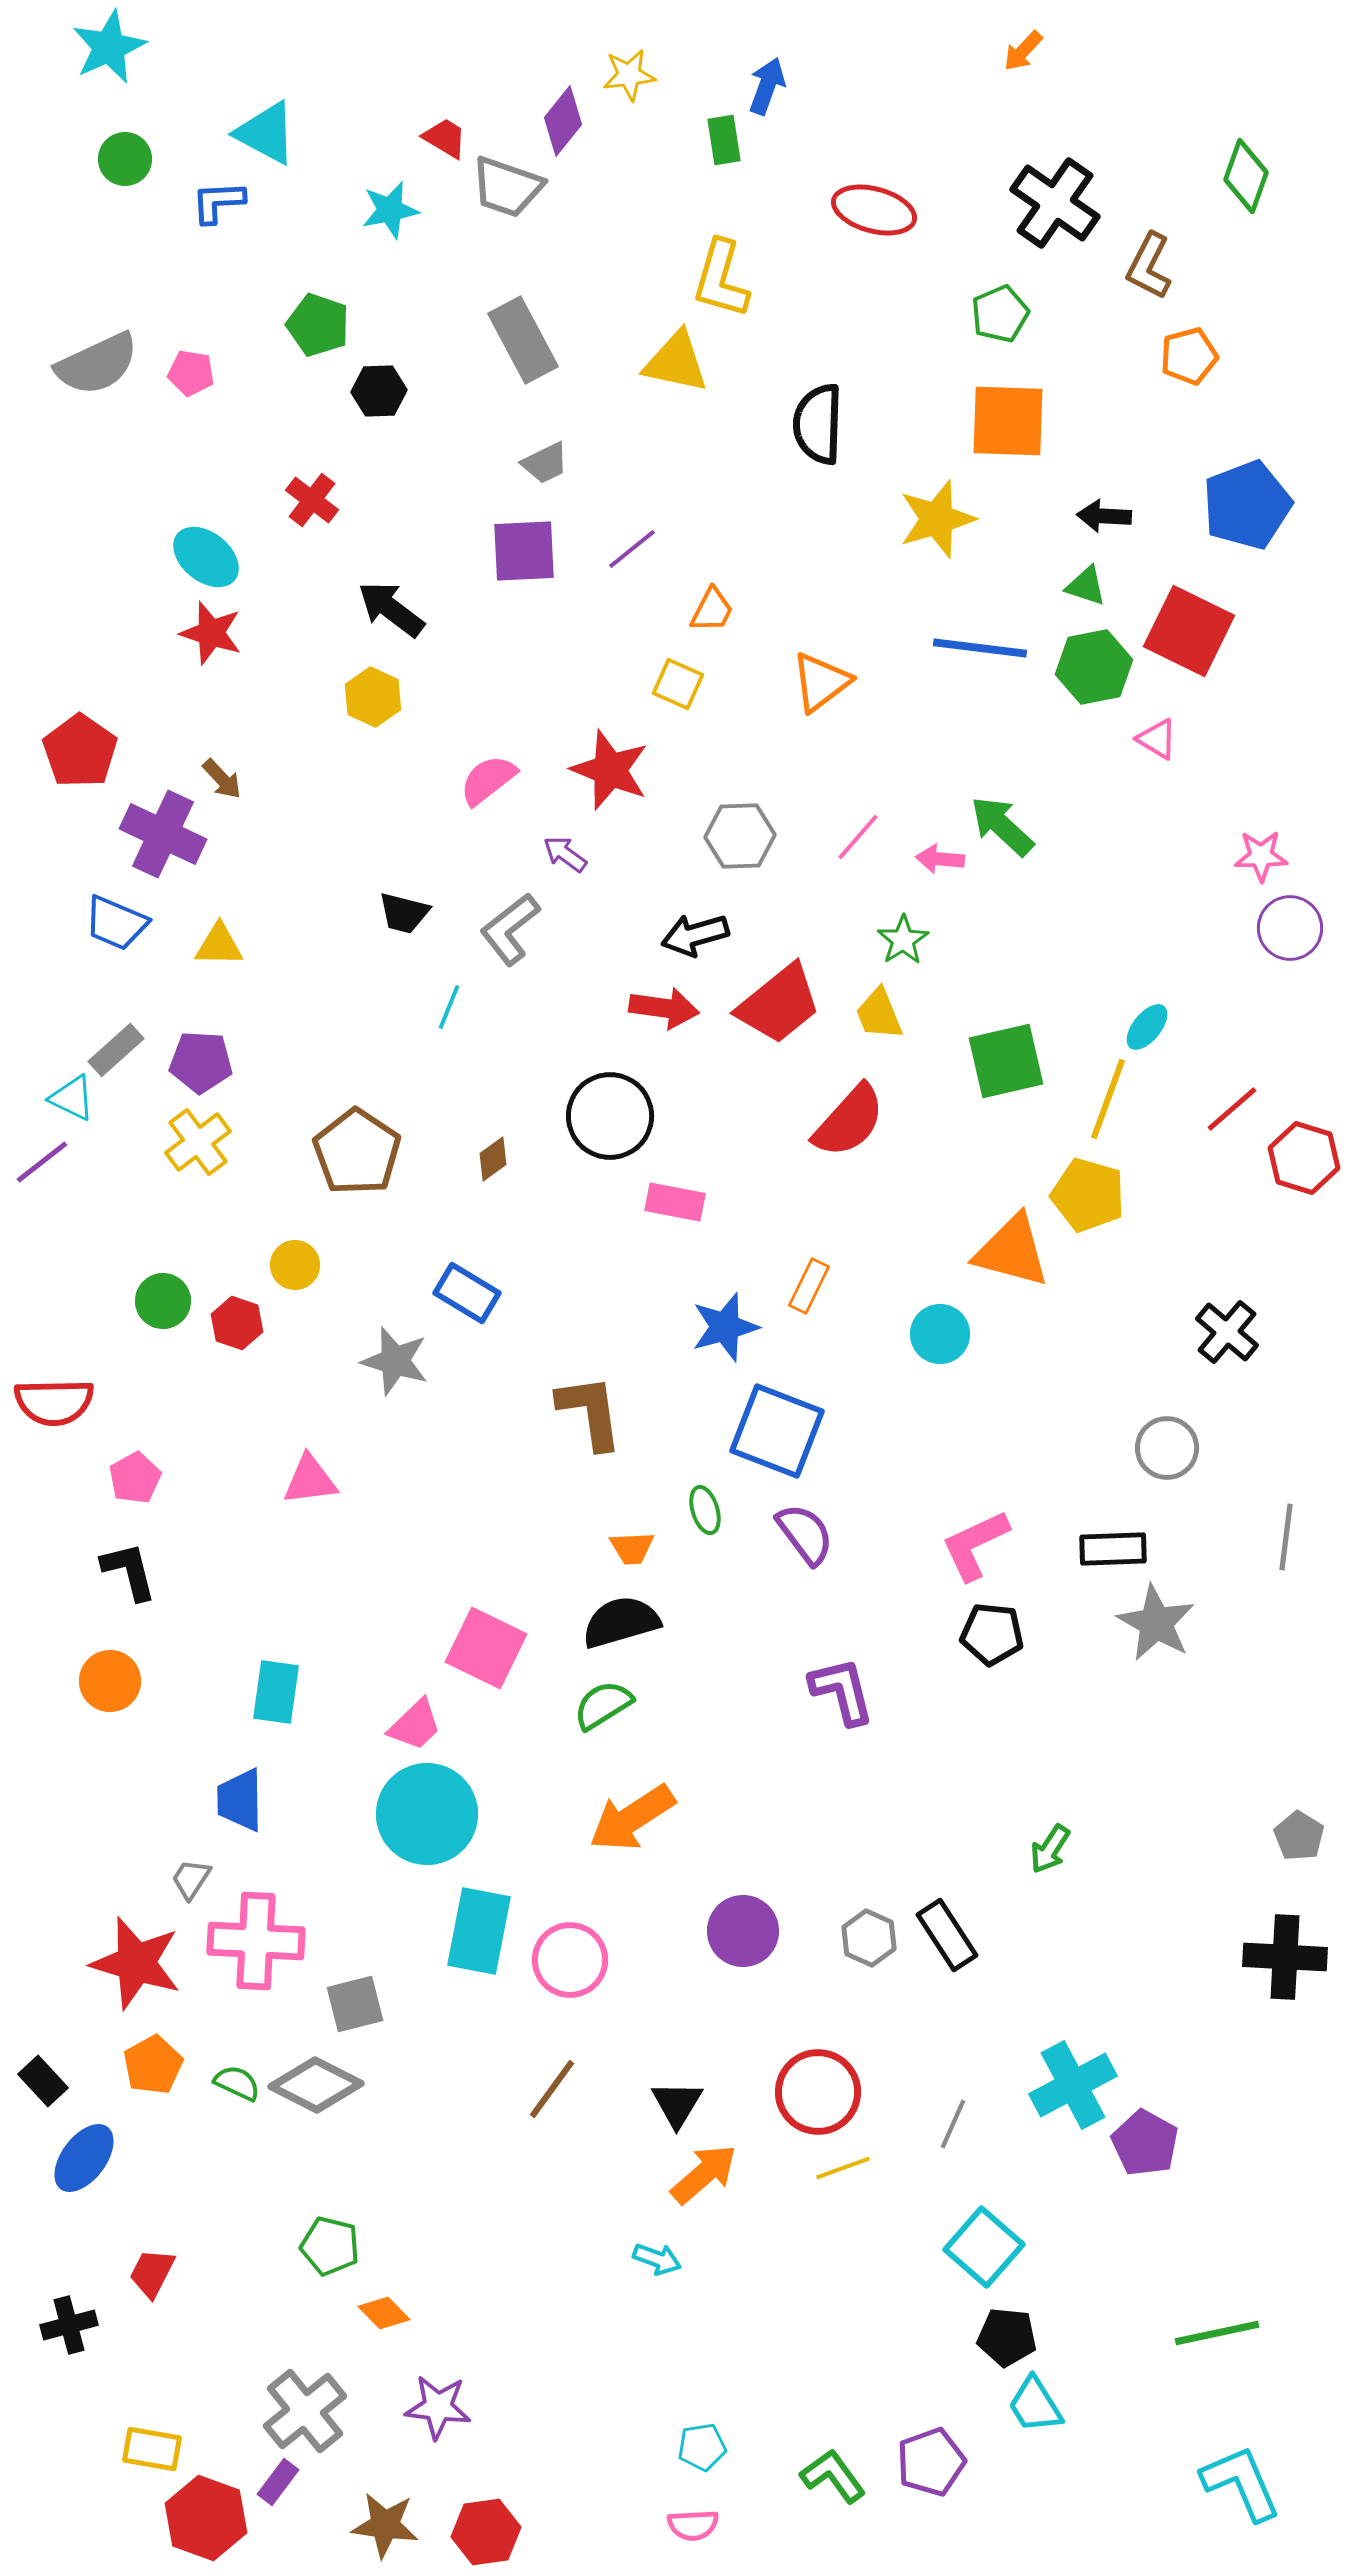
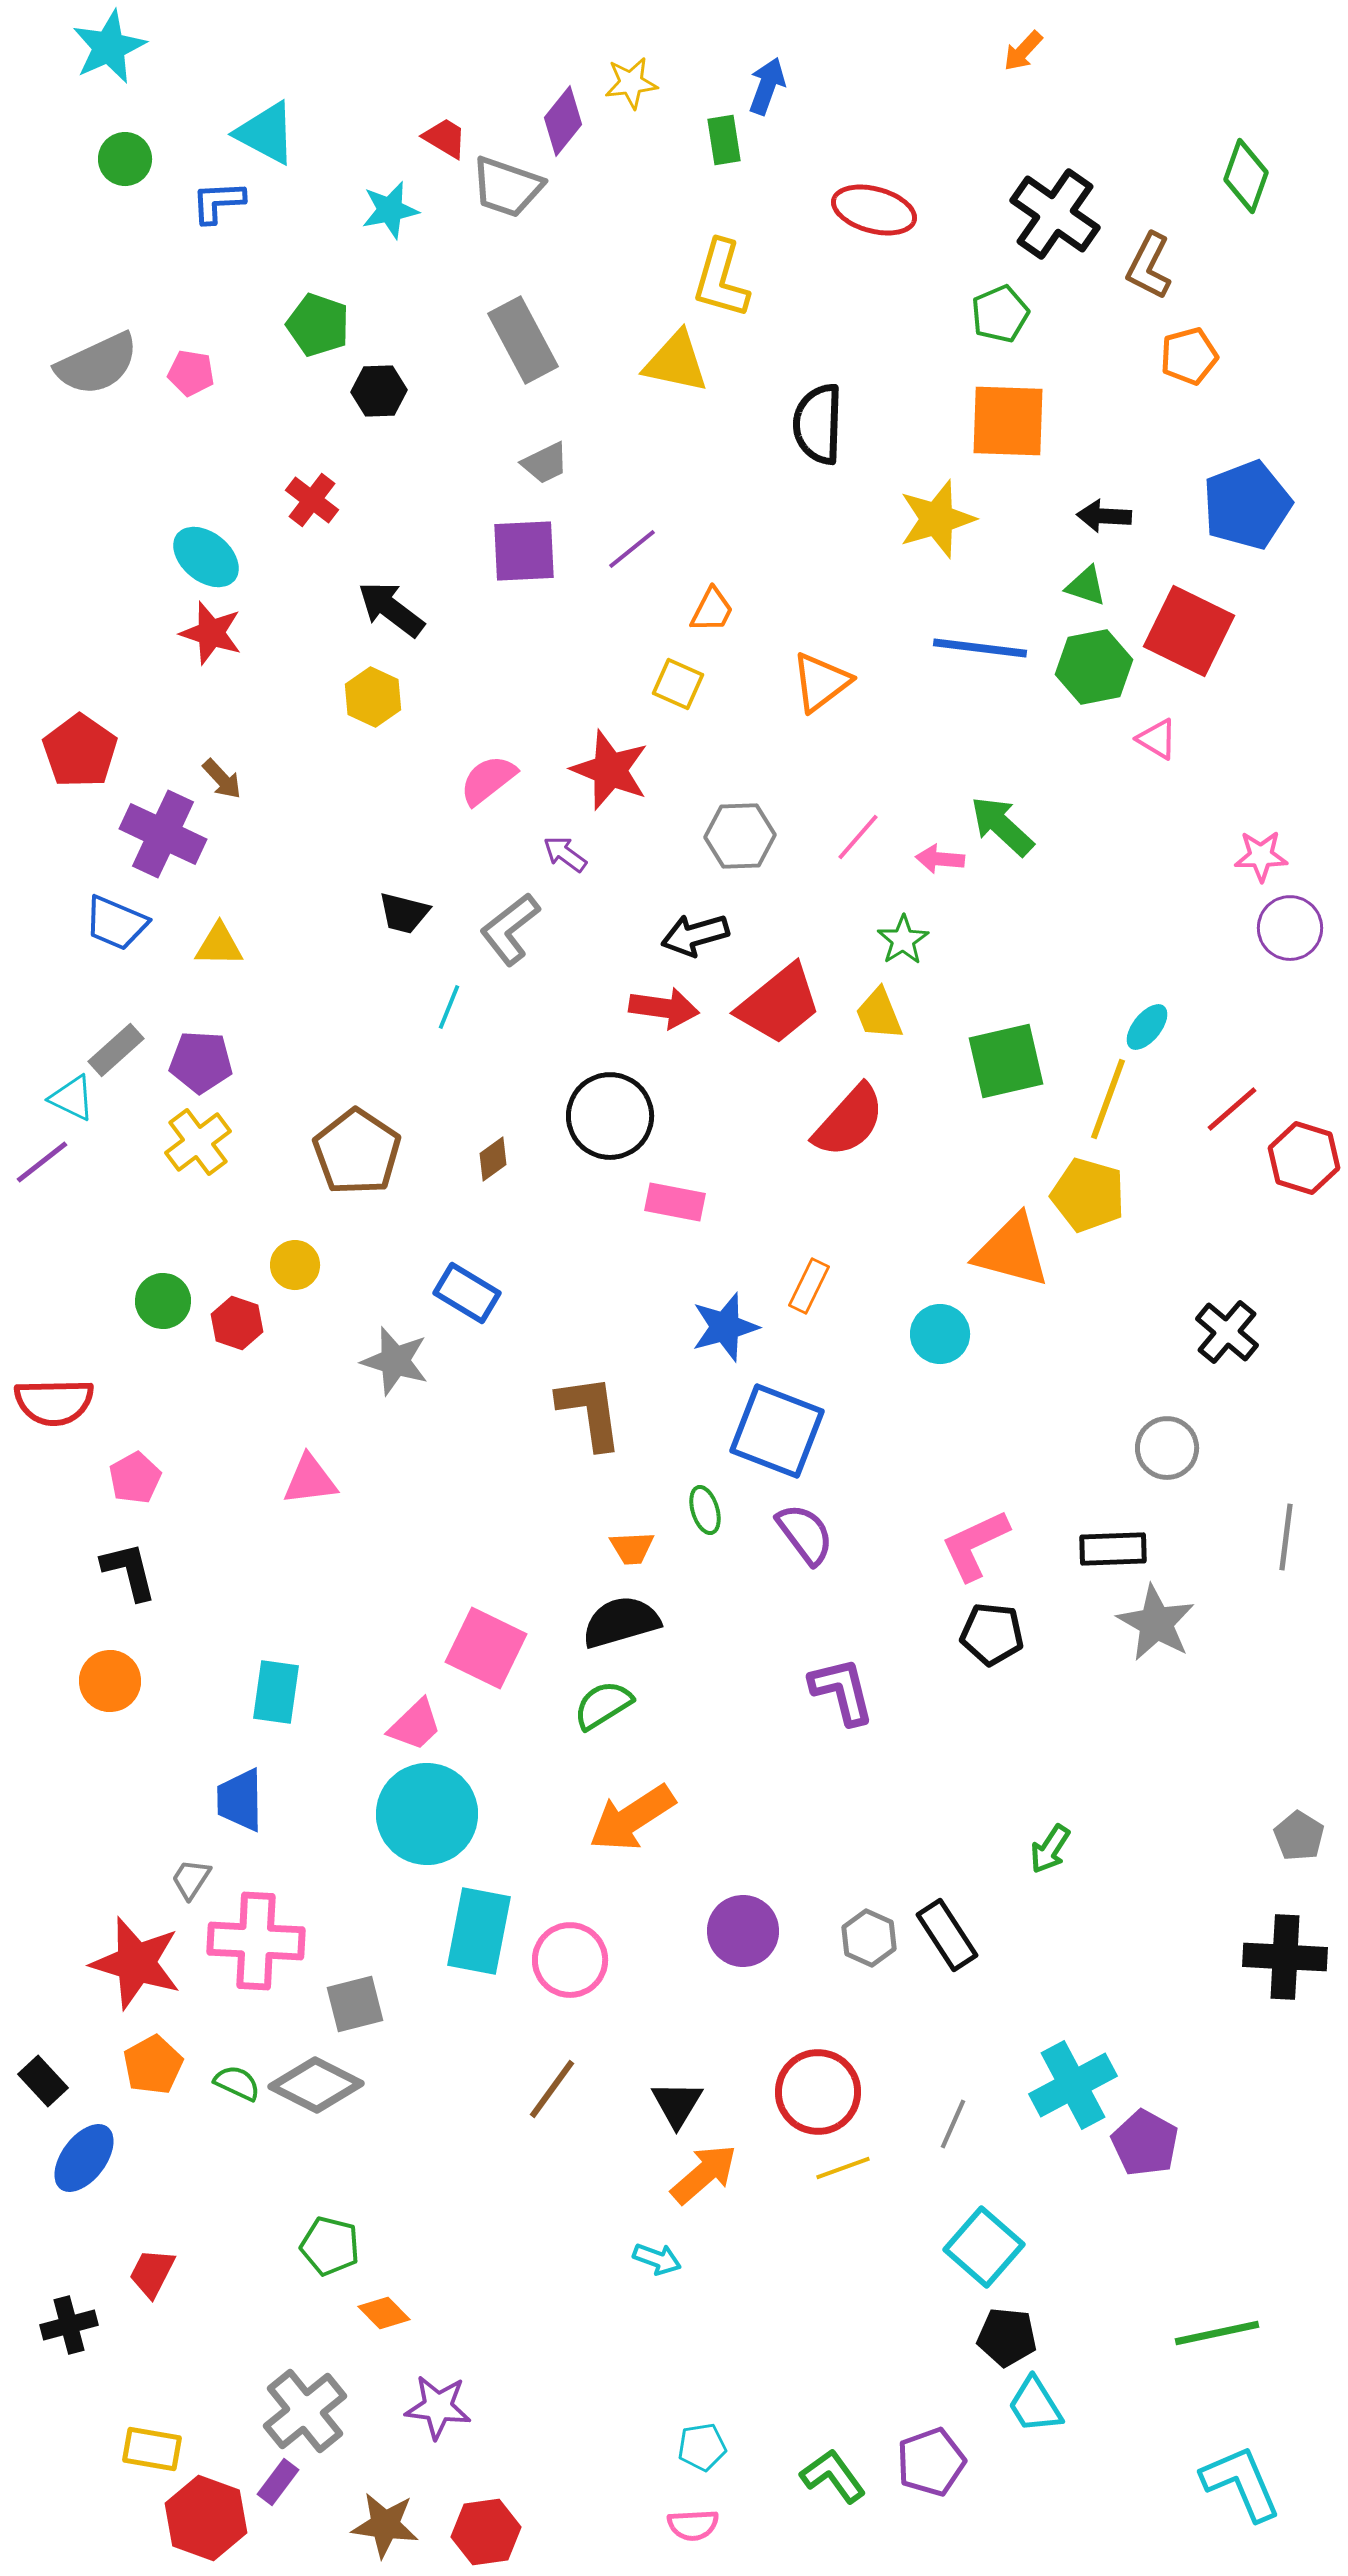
yellow star at (629, 75): moved 2 px right, 8 px down
black cross at (1055, 203): moved 11 px down
